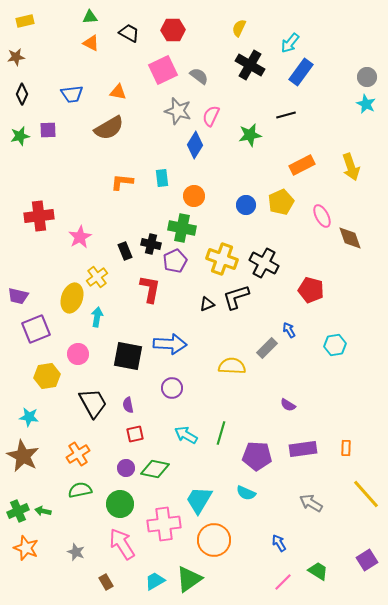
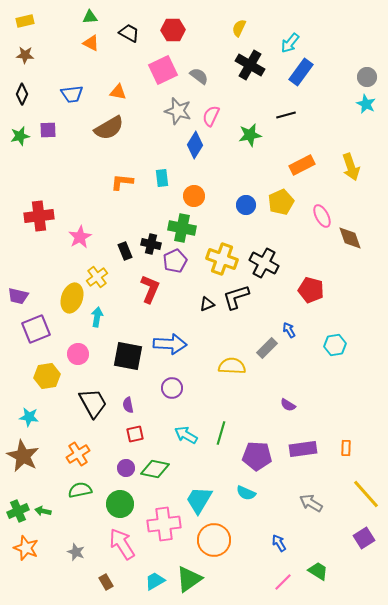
brown star at (16, 57): moved 9 px right, 2 px up; rotated 12 degrees clockwise
red L-shape at (150, 289): rotated 12 degrees clockwise
purple square at (367, 560): moved 3 px left, 22 px up
